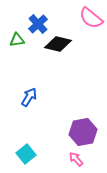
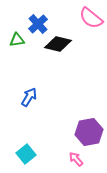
purple hexagon: moved 6 px right
